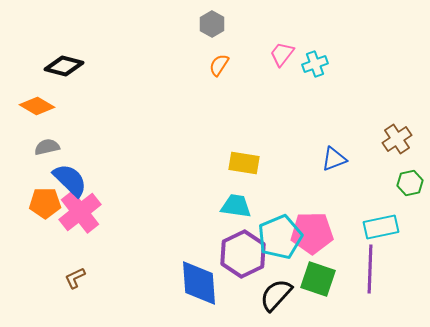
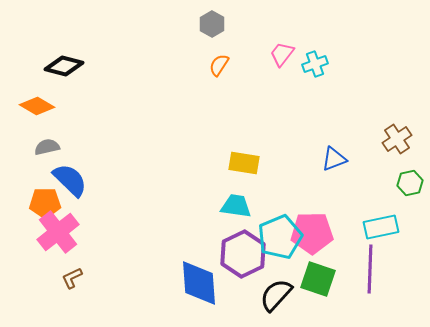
pink cross: moved 22 px left, 20 px down
brown L-shape: moved 3 px left
